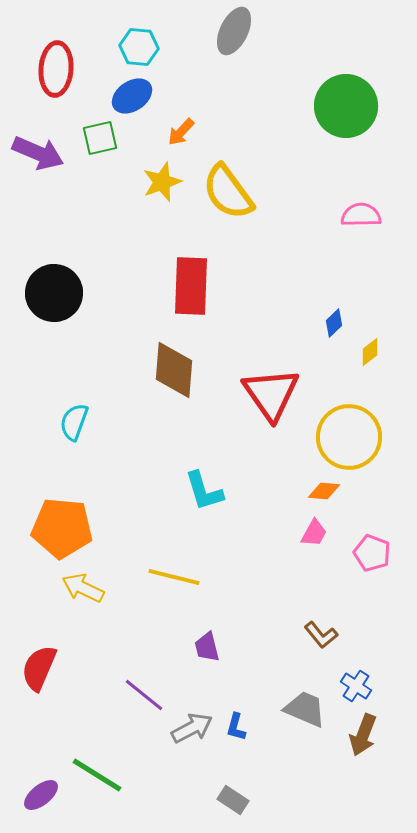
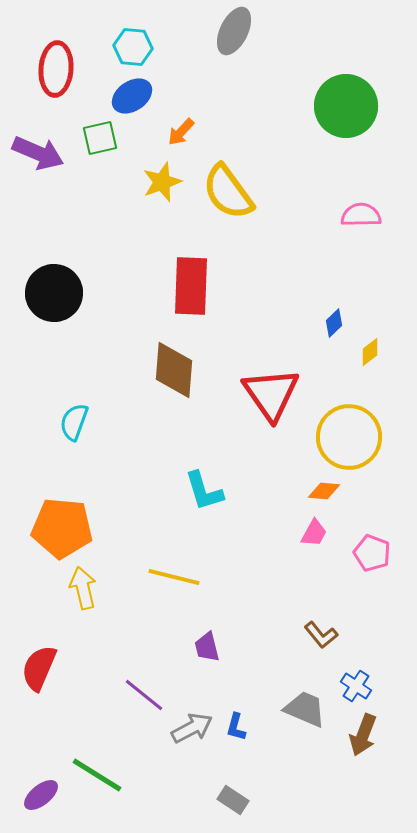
cyan hexagon: moved 6 px left
yellow arrow: rotated 51 degrees clockwise
